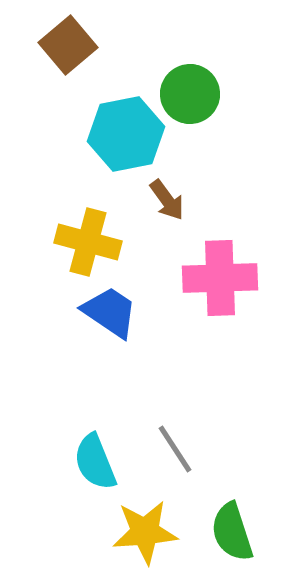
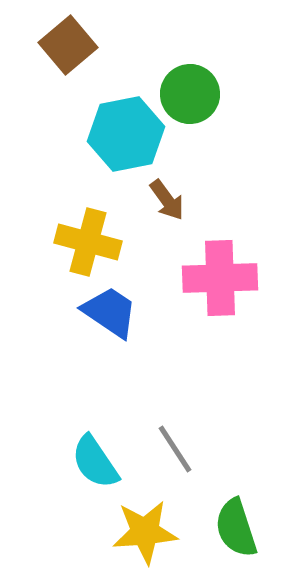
cyan semicircle: rotated 12 degrees counterclockwise
green semicircle: moved 4 px right, 4 px up
